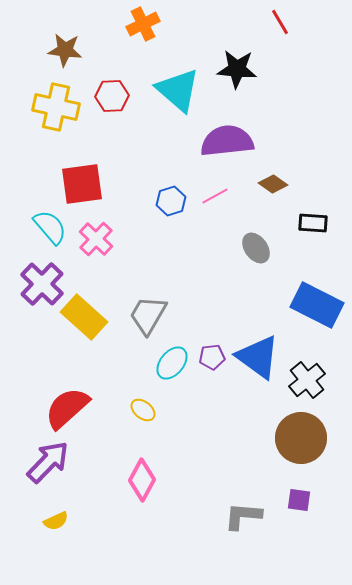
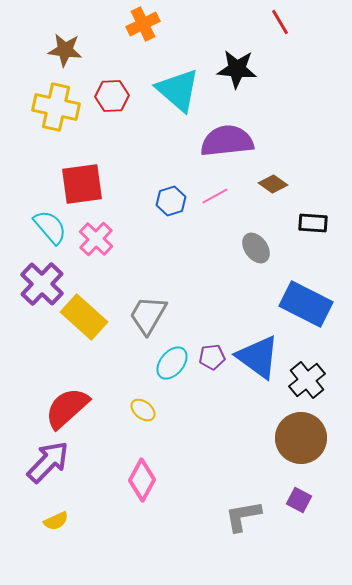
blue rectangle: moved 11 px left, 1 px up
purple square: rotated 20 degrees clockwise
gray L-shape: rotated 15 degrees counterclockwise
